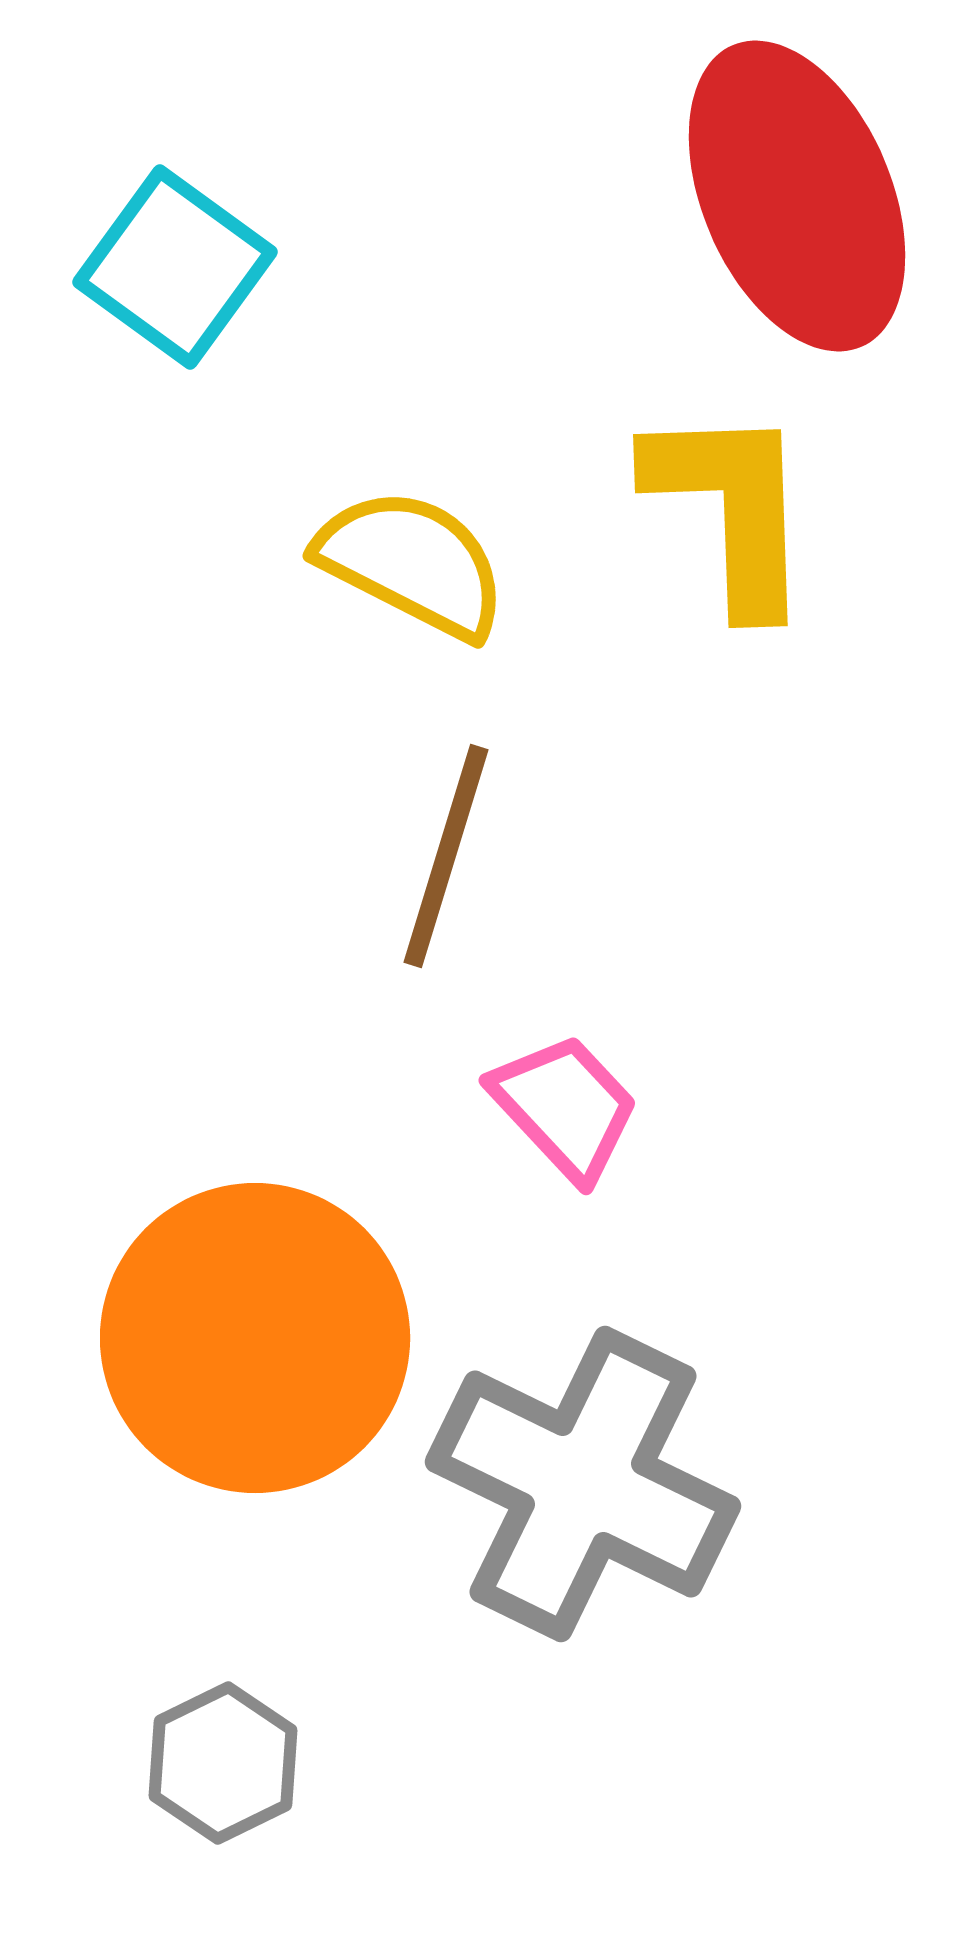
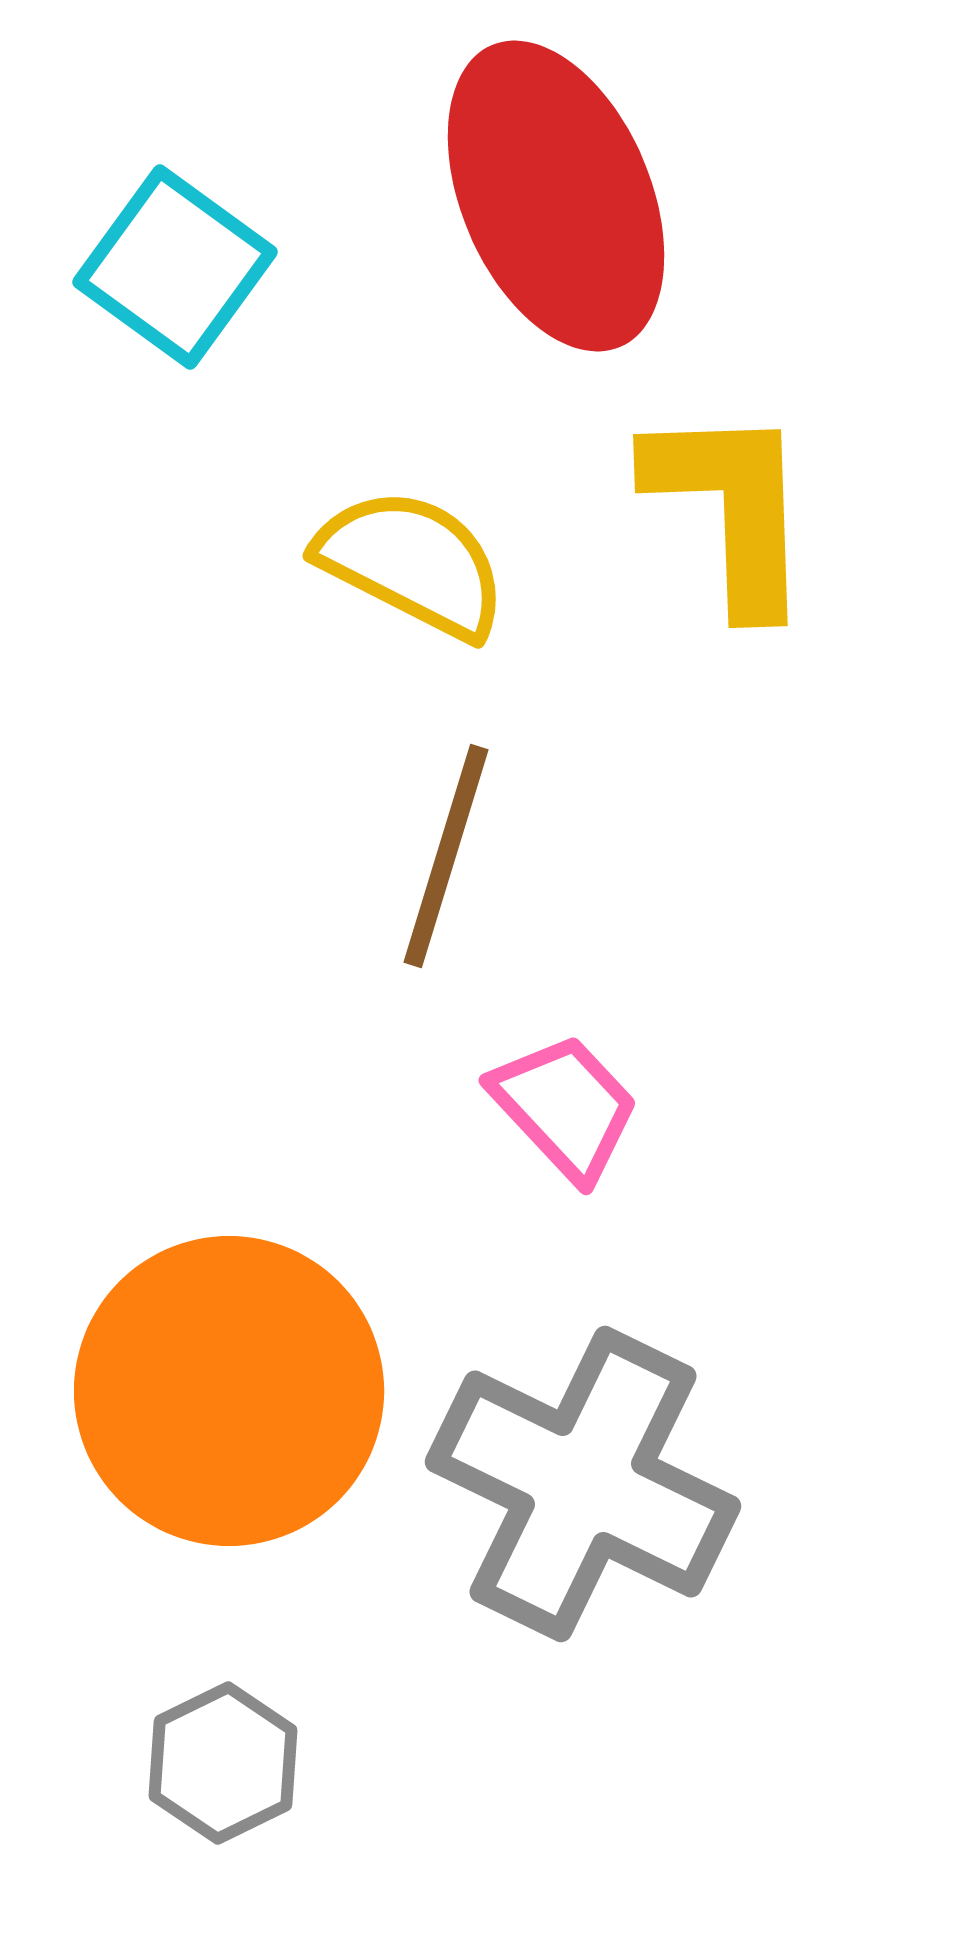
red ellipse: moved 241 px left
orange circle: moved 26 px left, 53 px down
